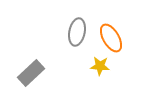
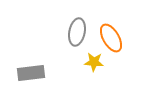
yellow star: moved 6 px left, 4 px up
gray rectangle: rotated 36 degrees clockwise
